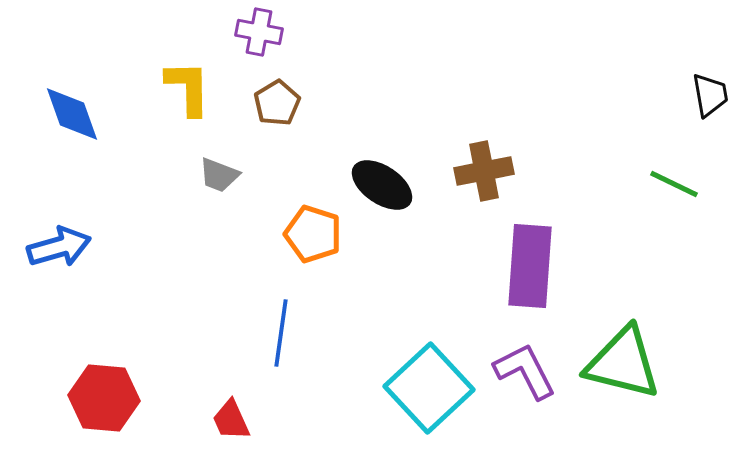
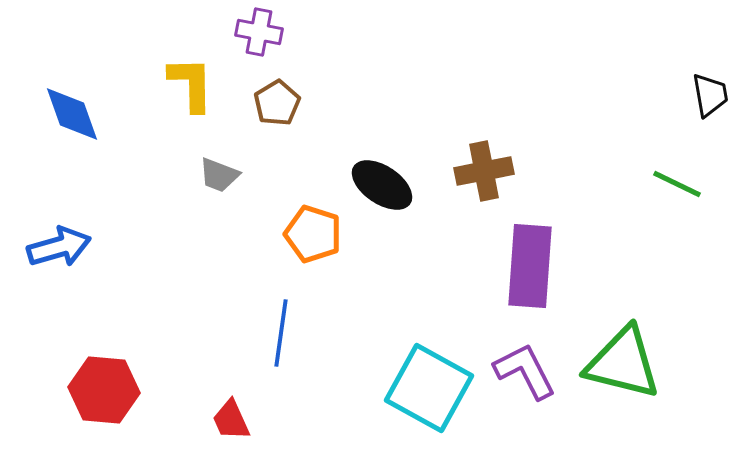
yellow L-shape: moved 3 px right, 4 px up
green line: moved 3 px right
cyan square: rotated 18 degrees counterclockwise
red hexagon: moved 8 px up
